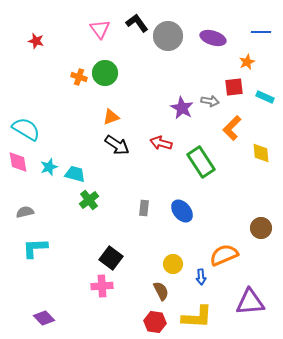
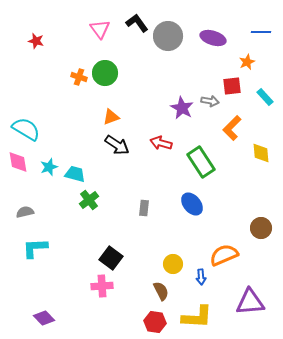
red square: moved 2 px left, 1 px up
cyan rectangle: rotated 24 degrees clockwise
blue ellipse: moved 10 px right, 7 px up
